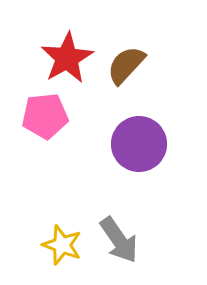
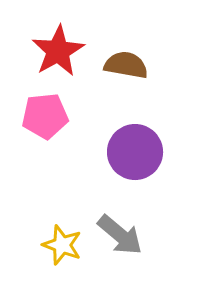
red star: moved 9 px left, 7 px up
brown semicircle: rotated 57 degrees clockwise
purple circle: moved 4 px left, 8 px down
gray arrow: moved 1 px right, 5 px up; rotated 15 degrees counterclockwise
